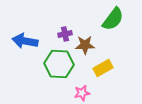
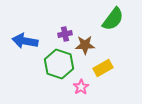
green hexagon: rotated 16 degrees clockwise
pink star: moved 1 px left, 6 px up; rotated 21 degrees counterclockwise
